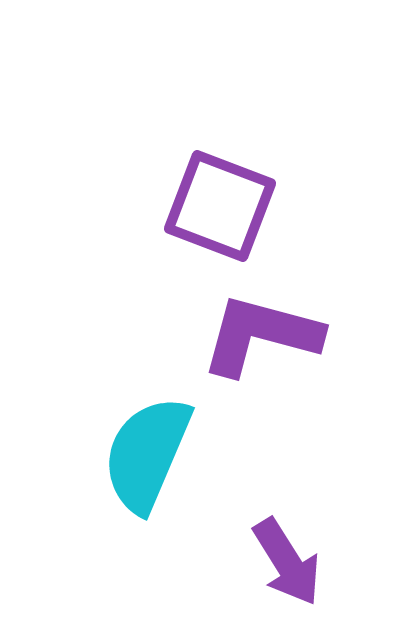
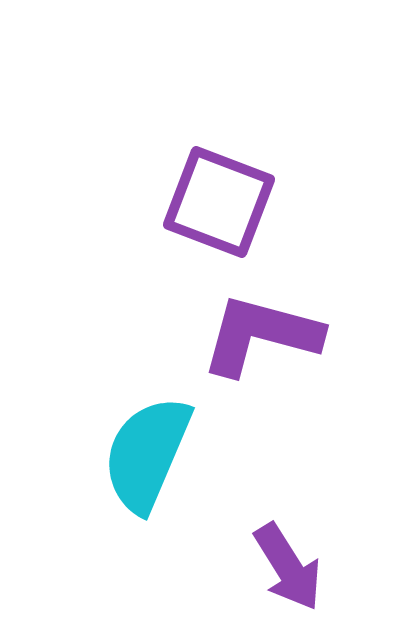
purple square: moved 1 px left, 4 px up
purple arrow: moved 1 px right, 5 px down
